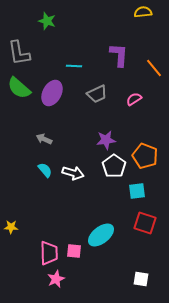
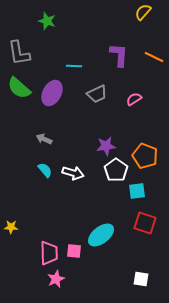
yellow semicircle: rotated 42 degrees counterclockwise
orange line: moved 11 px up; rotated 24 degrees counterclockwise
purple star: moved 6 px down
white pentagon: moved 2 px right, 4 px down
